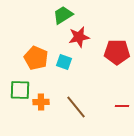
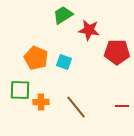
red star: moved 10 px right, 7 px up; rotated 20 degrees clockwise
